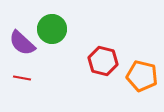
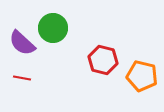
green circle: moved 1 px right, 1 px up
red hexagon: moved 1 px up
